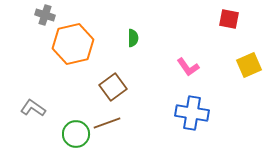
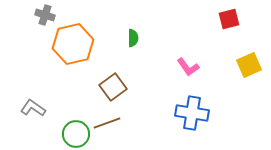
red square: rotated 25 degrees counterclockwise
